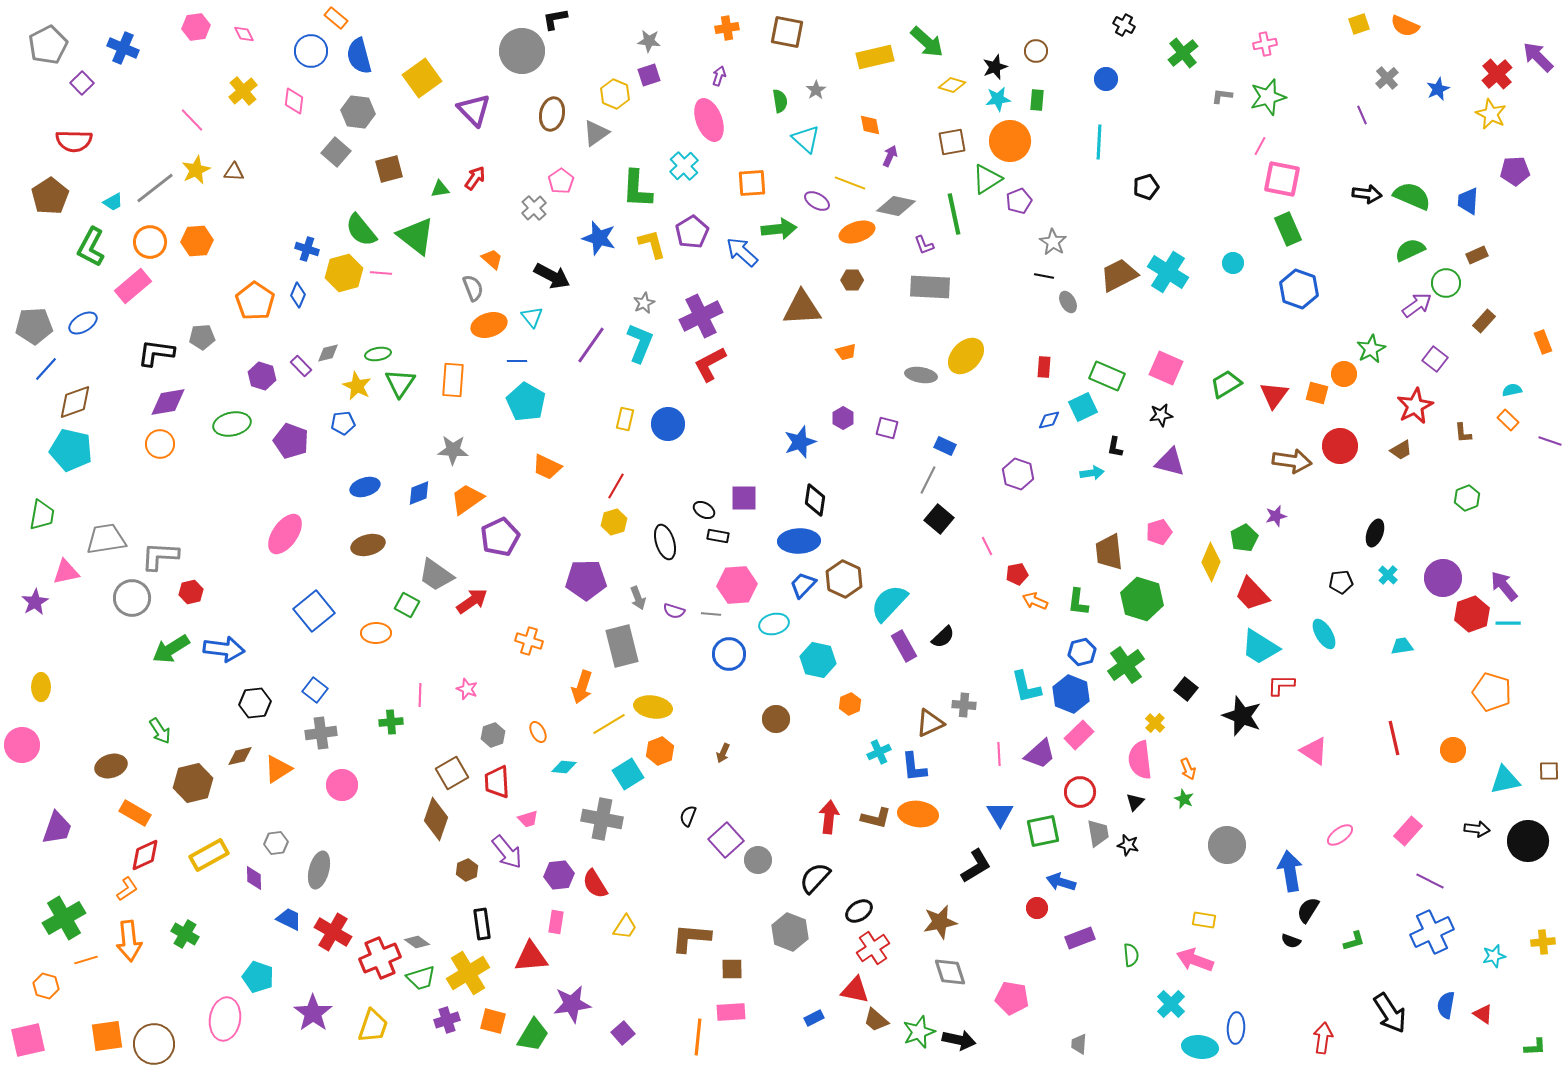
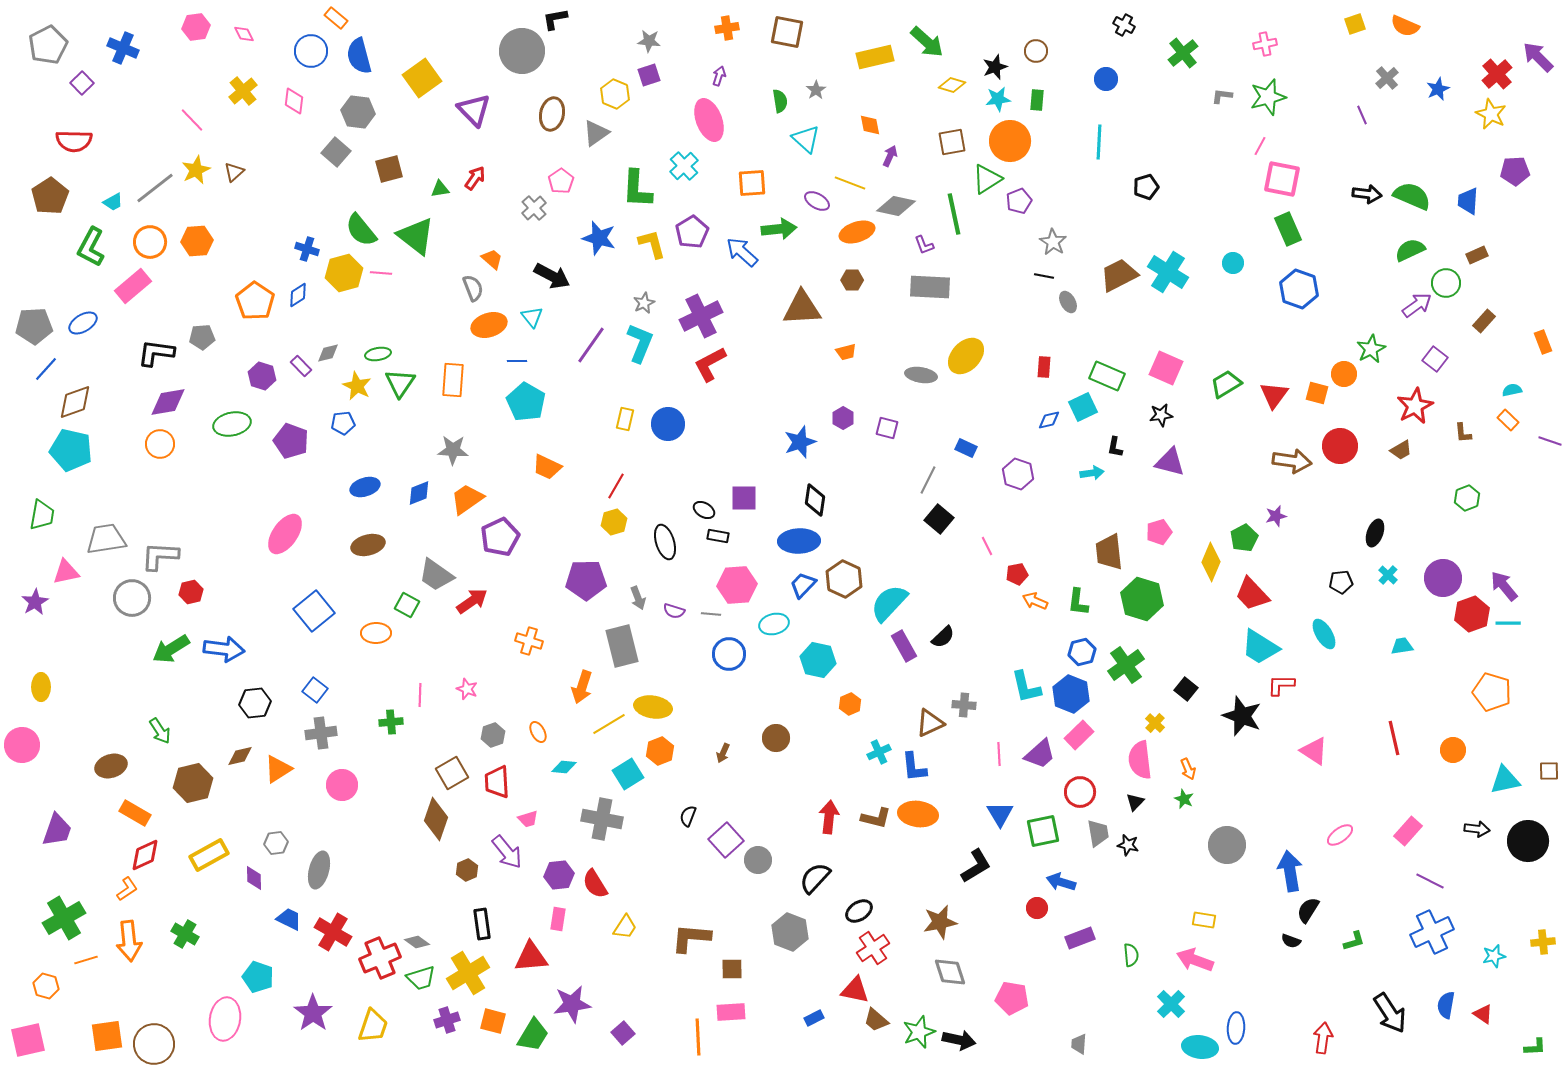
yellow square at (1359, 24): moved 4 px left
brown triangle at (234, 172): rotated 45 degrees counterclockwise
blue diamond at (298, 295): rotated 35 degrees clockwise
blue rectangle at (945, 446): moved 21 px right, 2 px down
brown circle at (776, 719): moved 19 px down
purple trapezoid at (57, 828): moved 2 px down
pink rectangle at (556, 922): moved 2 px right, 3 px up
orange line at (698, 1037): rotated 9 degrees counterclockwise
